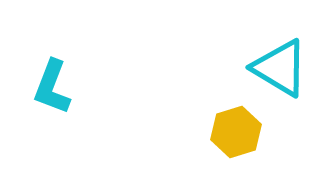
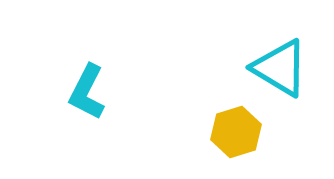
cyan L-shape: moved 35 px right, 5 px down; rotated 6 degrees clockwise
